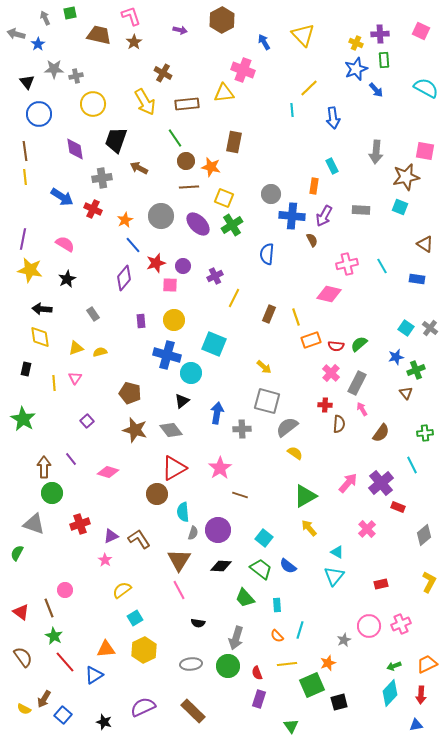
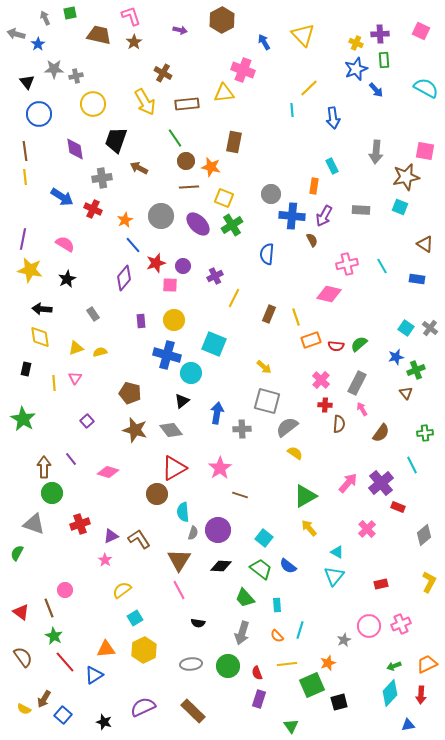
pink cross at (331, 373): moved 10 px left, 7 px down
gray arrow at (236, 638): moved 6 px right, 5 px up
blue triangle at (416, 725): moved 8 px left
